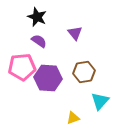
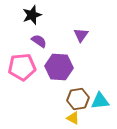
black star: moved 5 px left, 2 px up; rotated 30 degrees clockwise
purple triangle: moved 6 px right, 2 px down; rotated 14 degrees clockwise
brown hexagon: moved 6 px left, 27 px down
purple hexagon: moved 11 px right, 11 px up
cyan triangle: rotated 42 degrees clockwise
yellow triangle: rotated 48 degrees clockwise
